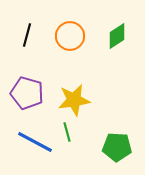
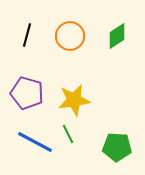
green line: moved 1 px right, 2 px down; rotated 12 degrees counterclockwise
